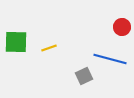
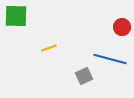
green square: moved 26 px up
